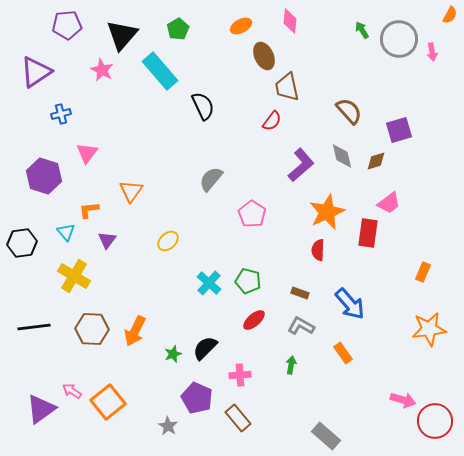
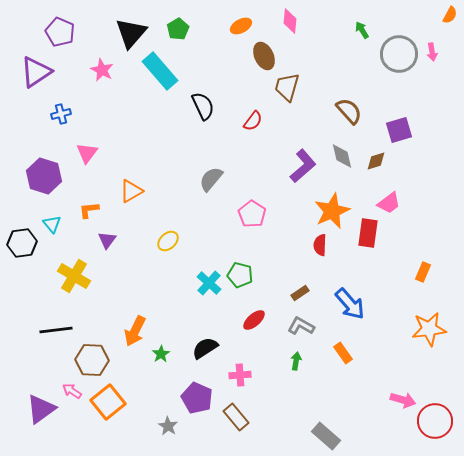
purple pentagon at (67, 25): moved 7 px left, 7 px down; rotated 28 degrees clockwise
black triangle at (122, 35): moved 9 px right, 2 px up
gray circle at (399, 39): moved 15 px down
brown trapezoid at (287, 87): rotated 28 degrees clockwise
red semicircle at (272, 121): moved 19 px left
purple L-shape at (301, 165): moved 2 px right, 1 px down
orange triangle at (131, 191): rotated 25 degrees clockwise
orange star at (327, 212): moved 5 px right, 1 px up
cyan triangle at (66, 232): moved 14 px left, 8 px up
red semicircle at (318, 250): moved 2 px right, 5 px up
green pentagon at (248, 281): moved 8 px left, 6 px up
brown rectangle at (300, 293): rotated 54 degrees counterclockwise
black line at (34, 327): moved 22 px right, 3 px down
brown hexagon at (92, 329): moved 31 px down
black semicircle at (205, 348): rotated 12 degrees clockwise
green star at (173, 354): moved 12 px left; rotated 12 degrees counterclockwise
green arrow at (291, 365): moved 5 px right, 4 px up
brown rectangle at (238, 418): moved 2 px left, 1 px up
